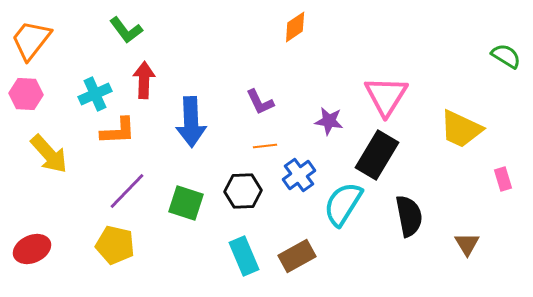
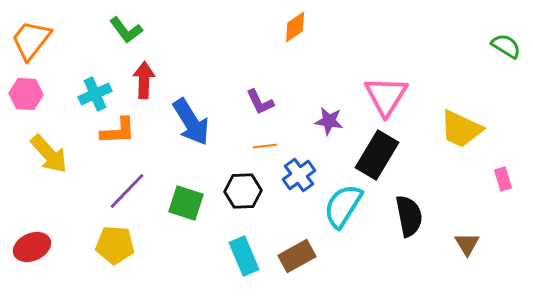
green semicircle: moved 10 px up
blue arrow: rotated 30 degrees counterclockwise
cyan semicircle: moved 2 px down
yellow pentagon: rotated 9 degrees counterclockwise
red ellipse: moved 2 px up
